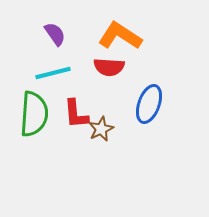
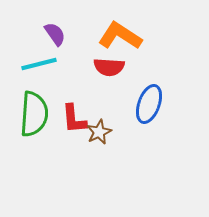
cyan line: moved 14 px left, 9 px up
red L-shape: moved 2 px left, 5 px down
brown star: moved 2 px left, 3 px down
